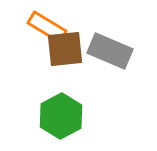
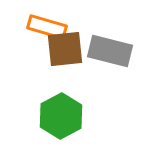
orange rectangle: rotated 15 degrees counterclockwise
gray rectangle: rotated 9 degrees counterclockwise
